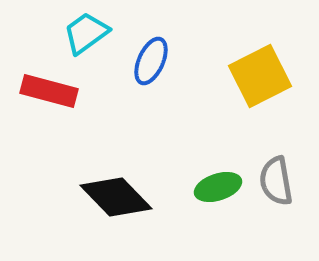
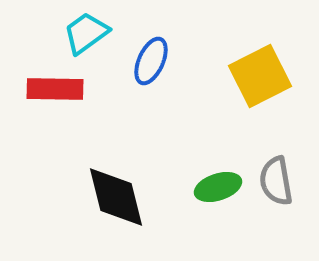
red rectangle: moved 6 px right, 2 px up; rotated 14 degrees counterclockwise
black diamond: rotated 30 degrees clockwise
